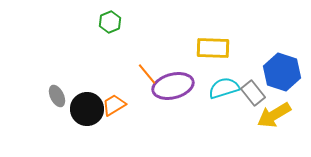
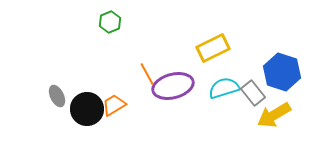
yellow rectangle: rotated 28 degrees counterclockwise
orange line: rotated 10 degrees clockwise
